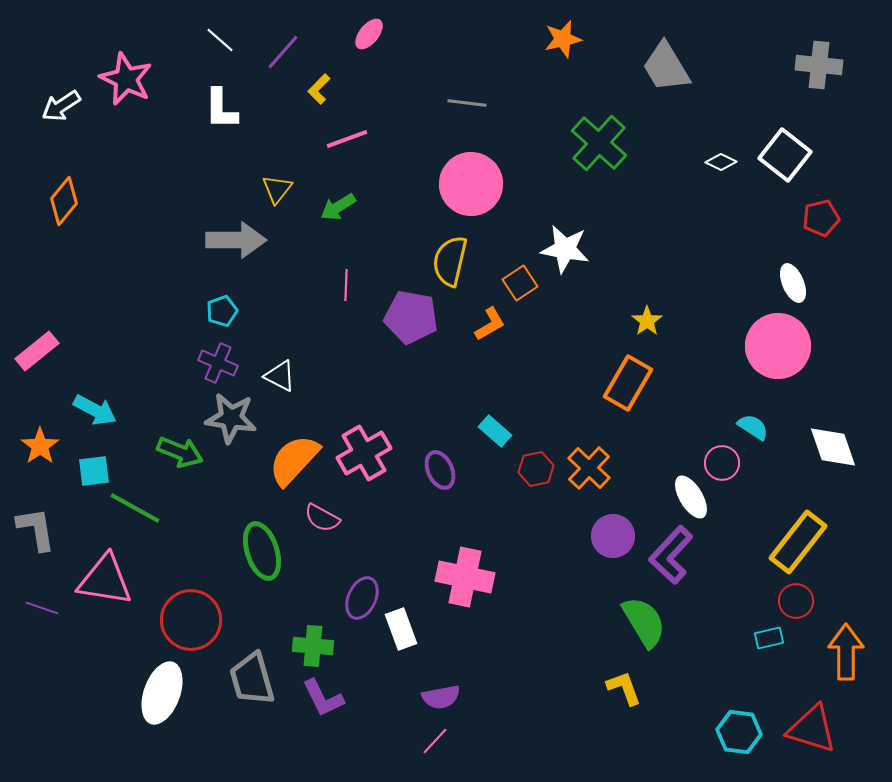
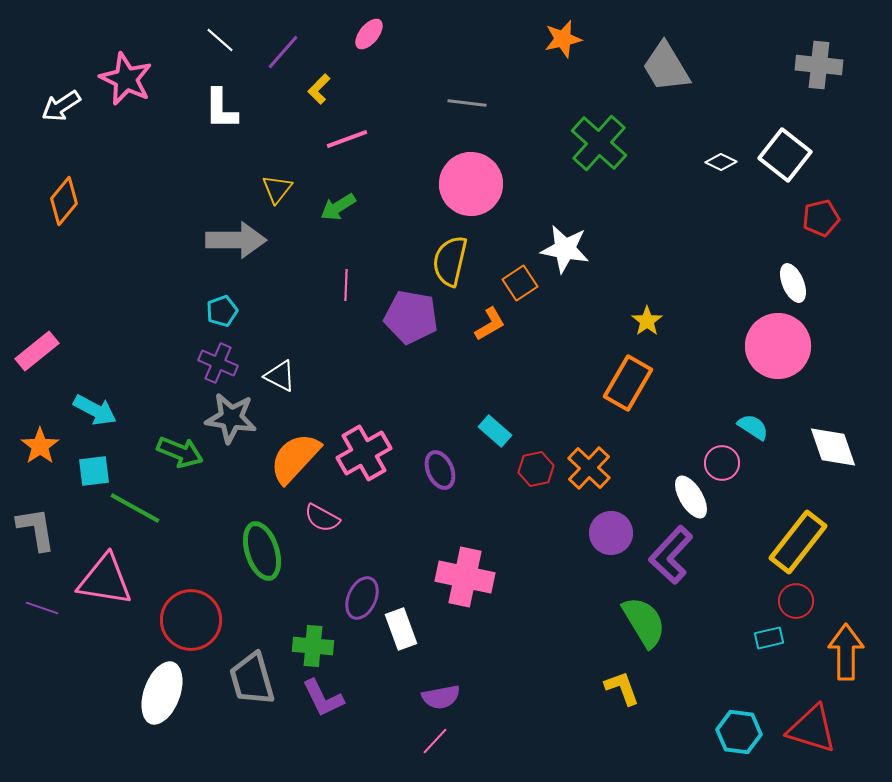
orange semicircle at (294, 460): moved 1 px right, 2 px up
purple circle at (613, 536): moved 2 px left, 3 px up
yellow L-shape at (624, 688): moved 2 px left
